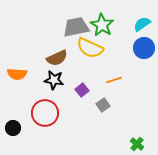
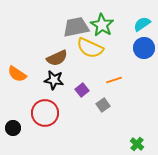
orange semicircle: rotated 30 degrees clockwise
